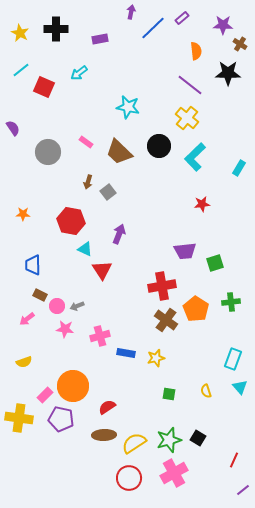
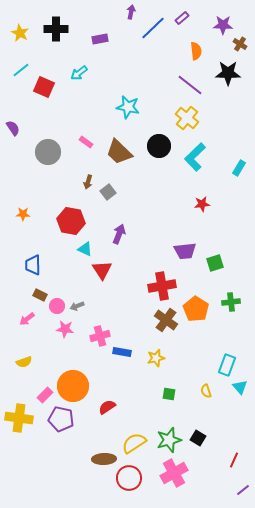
blue rectangle at (126, 353): moved 4 px left, 1 px up
cyan rectangle at (233, 359): moved 6 px left, 6 px down
brown ellipse at (104, 435): moved 24 px down
